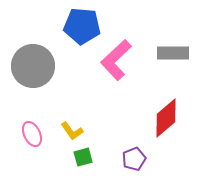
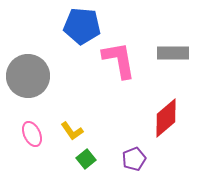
pink L-shape: moved 3 px right; rotated 123 degrees clockwise
gray circle: moved 5 px left, 10 px down
green square: moved 3 px right, 2 px down; rotated 24 degrees counterclockwise
